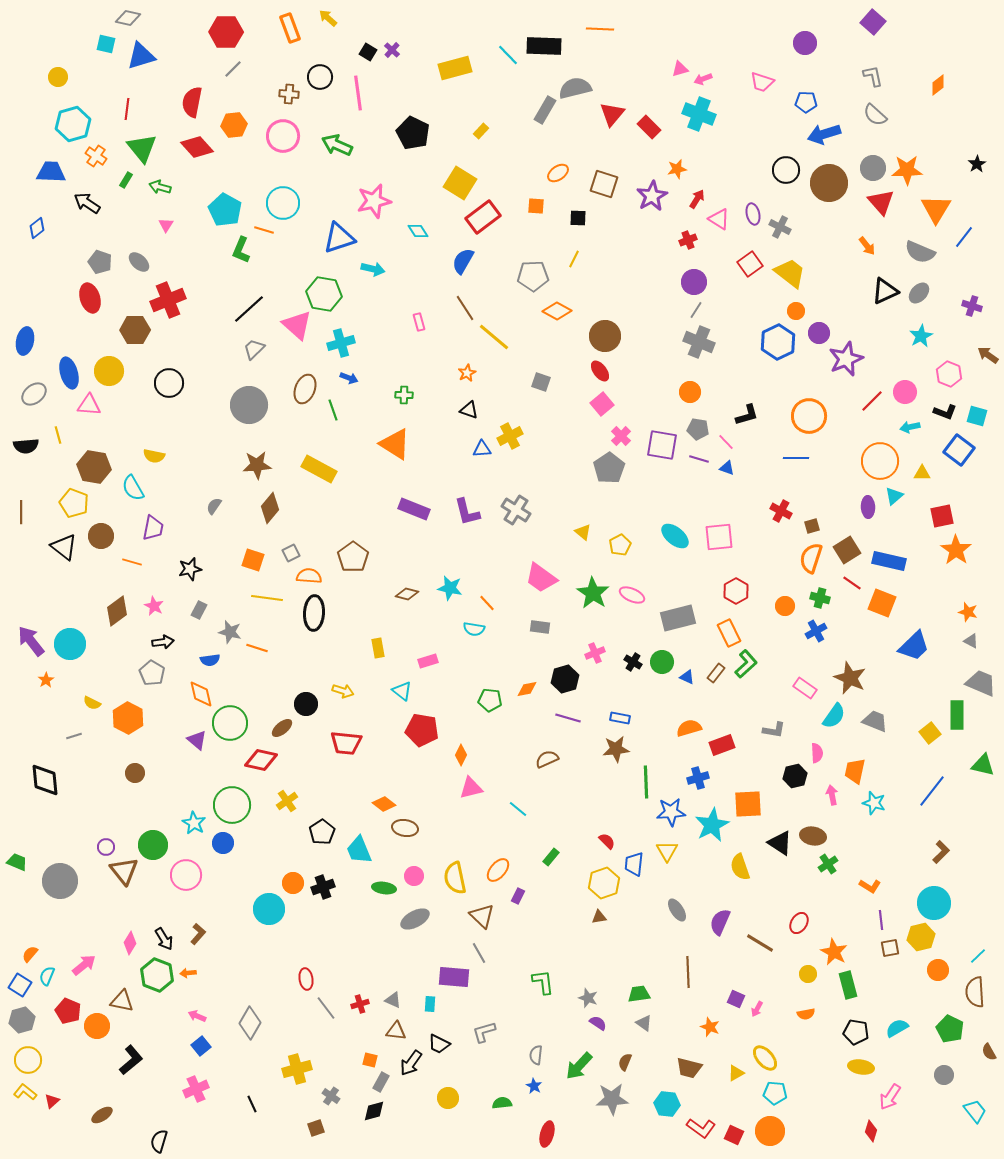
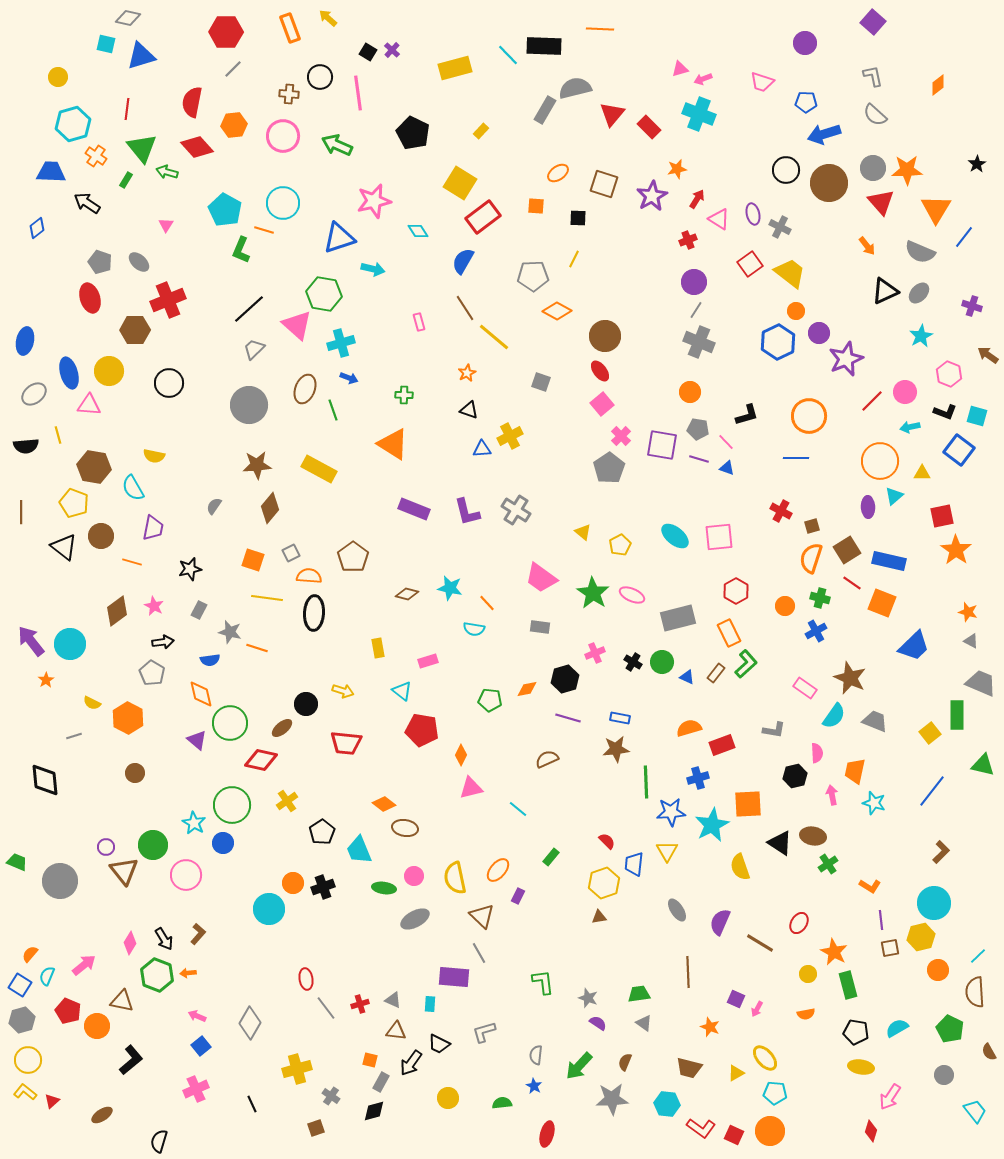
green arrow at (160, 187): moved 7 px right, 15 px up
orange triangle at (395, 444): moved 2 px left
